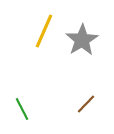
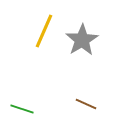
brown line: rotated 70 degrees clockwise
green line: rotated 45 degrees counterclockwise
